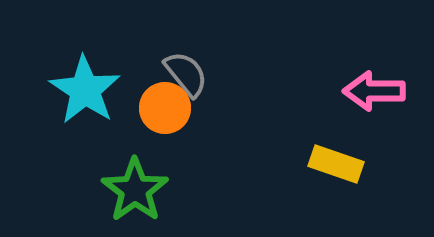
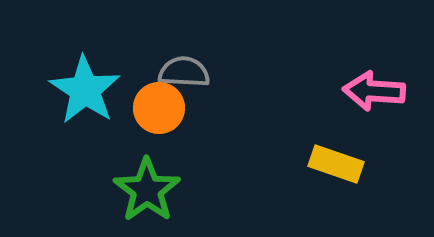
gray semicircle: moved 2 px left, 2 px up; rotated 48 degrees counterclockwise
pink arrow: rotated 4 degrees clockwise
orange circle: moved 6 px left
green star: moved 12 px right
